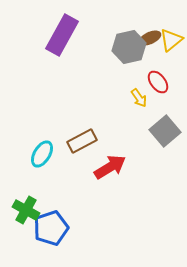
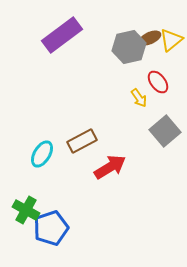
purple rectangle: rotated 24 degrees clockwise
